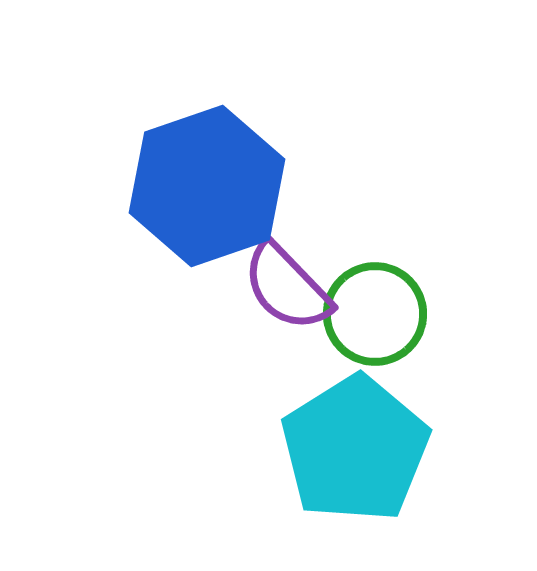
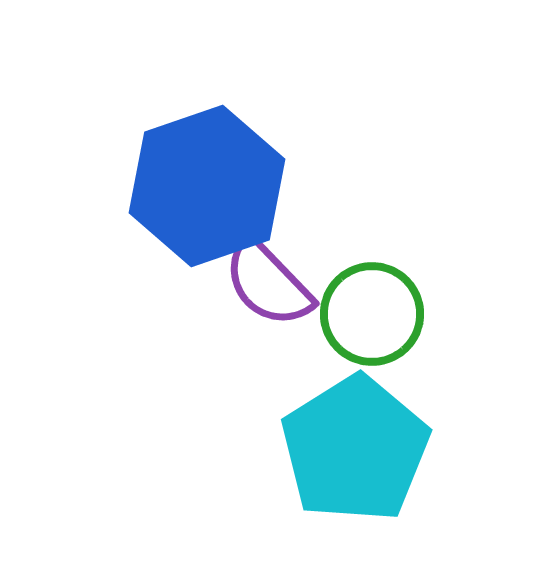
purple semicircle: moved 19 px left, 4 px up
green circle: moved 3 px left
